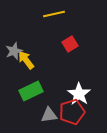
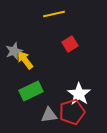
yellow arrow: moved 1 px left
